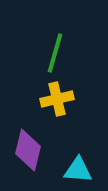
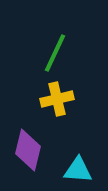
green line: rotated 9 degrees clockwise
